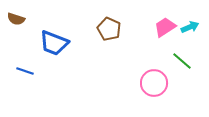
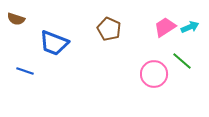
pink circle: moved 9 px up
